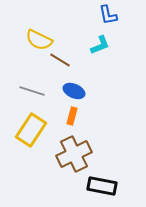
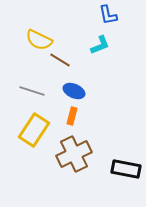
yellow rectangle: moved 3 px right
black rectangle: moved 24 px right, 17 px up
